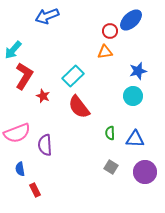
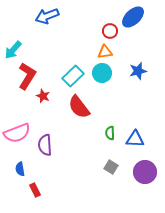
blue ellipse: moved 2 px right, 3 px up
red L-shape: moved 3 px right
cyan circle: moved 31 px left, 23 px up
